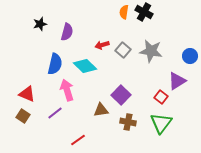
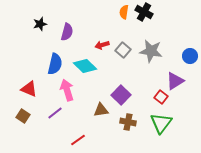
purple triangle: moved 2 px left
red triangle: moved 2 px right, 5 px up
